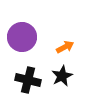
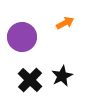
orange arrow: moved 24 px up
black cross: moved 2 px right; rotated 30 degrees clockwise
